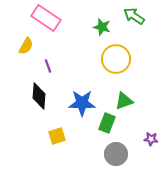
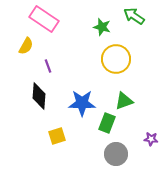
pink rectangle: moved 2 px left, 1 px down
